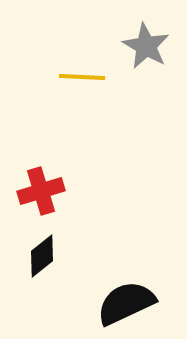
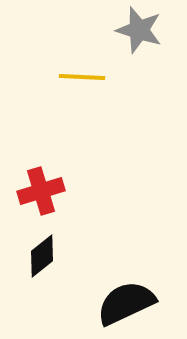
gray star: moved 7 px left, 16 px up; rotated 12 degrees counterclockwise
